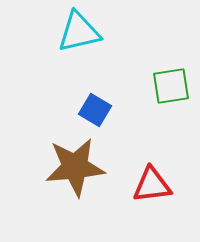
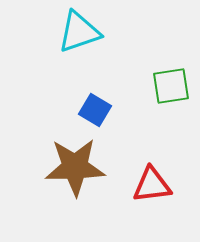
cyan triangle: rotated 6 degrees counterclockwise
brown star: rotated 4 degrees clockwise
